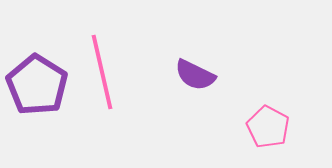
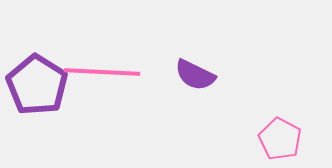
pink line: rotated 74 degrees counterclockwise
pink pentagon: moved 12 px right, 12 px down
